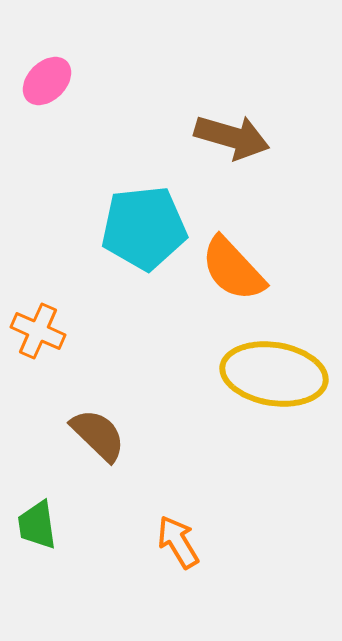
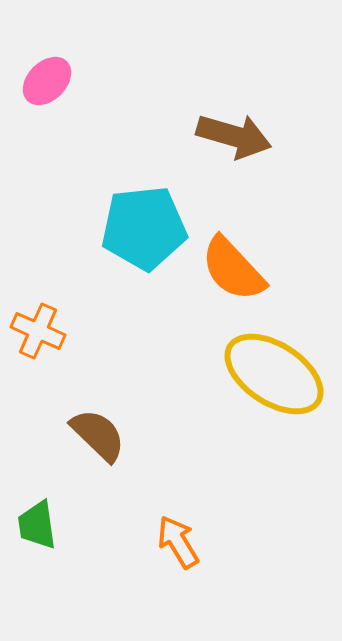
brown arrow: moved 2 px right, 1 px up
yellow ellipse: rotated 24 degrees clockwise
